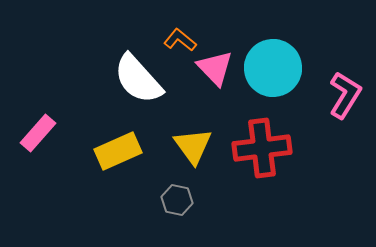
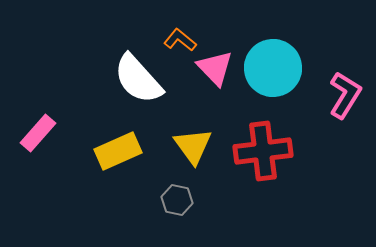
red cross: moved 1 px right, 3 px down
